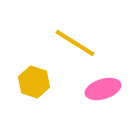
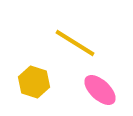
pink ellipse: moved 3 px left, 1 px down; rotated 60 degrees clockwise
